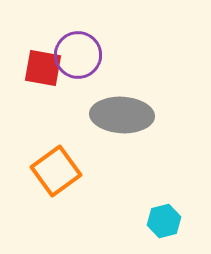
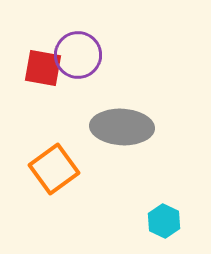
gray ellipse: moved 12 px down
orange square: moved 2 px left, 2 px up
cyan hexagon: rotated 20 degrees counterclockwise
